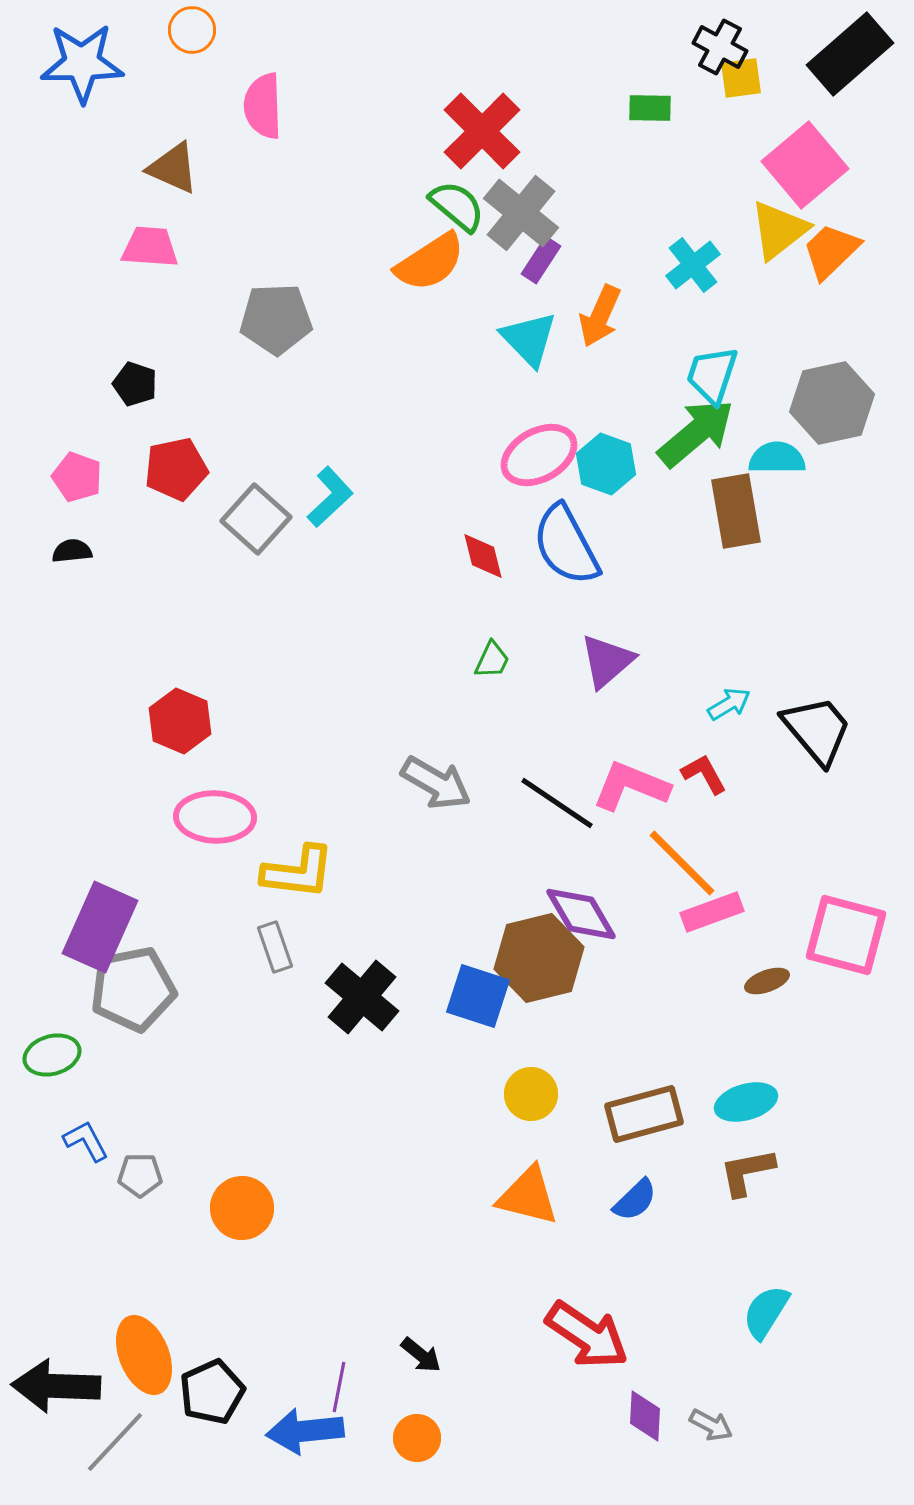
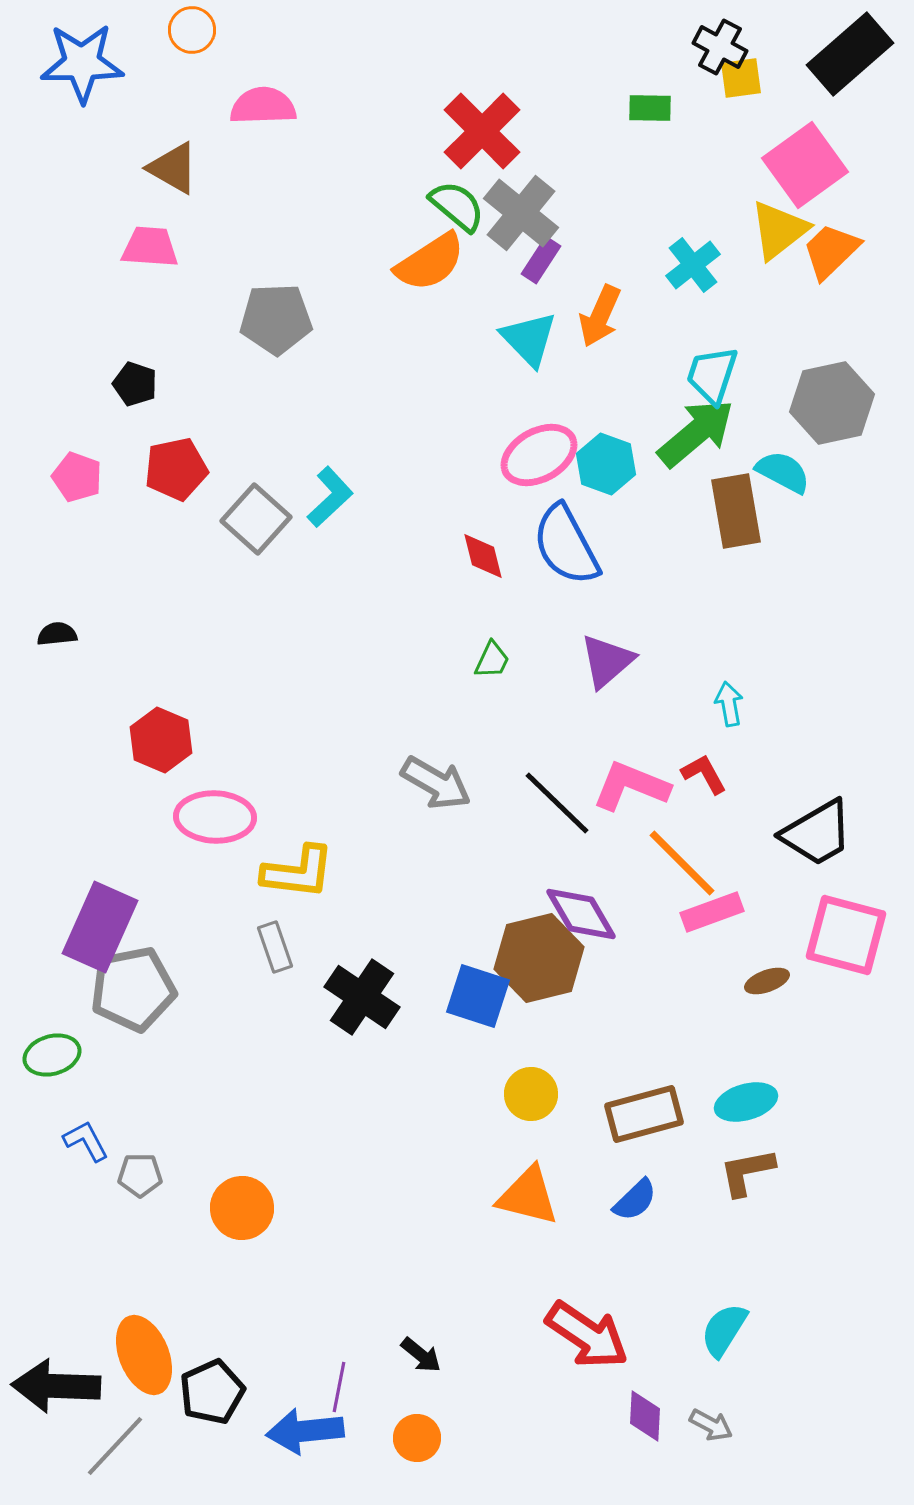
pink semicircle at (263, 106): rotated 90 degrees clockwise
pink square at (805, 165): rotated 4 degrees clockwise
brown triangle at (173, 168): rotated 6 degrees clockwise
cyan semicircle at (777, 458): moved 6 px right, 14 px down; rotated 28 degrees clockwise
black semicircle at (72, 551): moved 15 px left, 83 px down
cyan arrow at (729, 704): rotated 69 degrees counterclockwise
red hexagon at (180, 721): moved 19 px left, 19 px down
black trapezoid at (817, 730): moved 103 px down; rotated 100 degrees clockwise
black line at (557, 803): rotated 10 degrees clockwise
black cross at (362, 997): rotated 6 degrees counterclockwise
cyan semicircle at (766, 1312): moved 42 px left, 18 px down
gray line at (115, 1442): moved 4 px down
